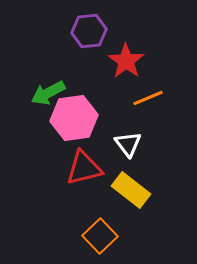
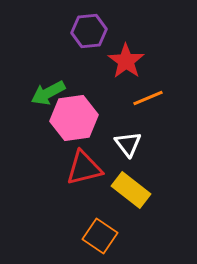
orange square: rotated 12 degrees counterclockwise
